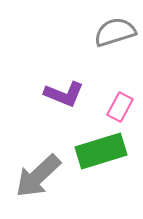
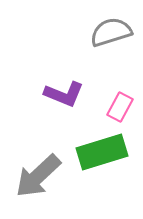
gray semicircle: moved 4 px left
green rectangle: moved 1 px right, 1 px down
